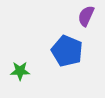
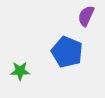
blue pentagon: moved 1 px down
